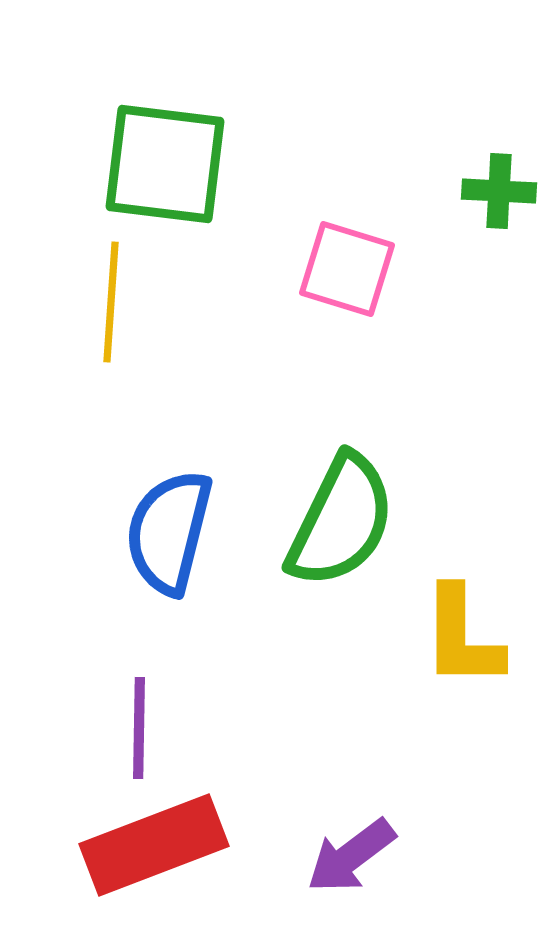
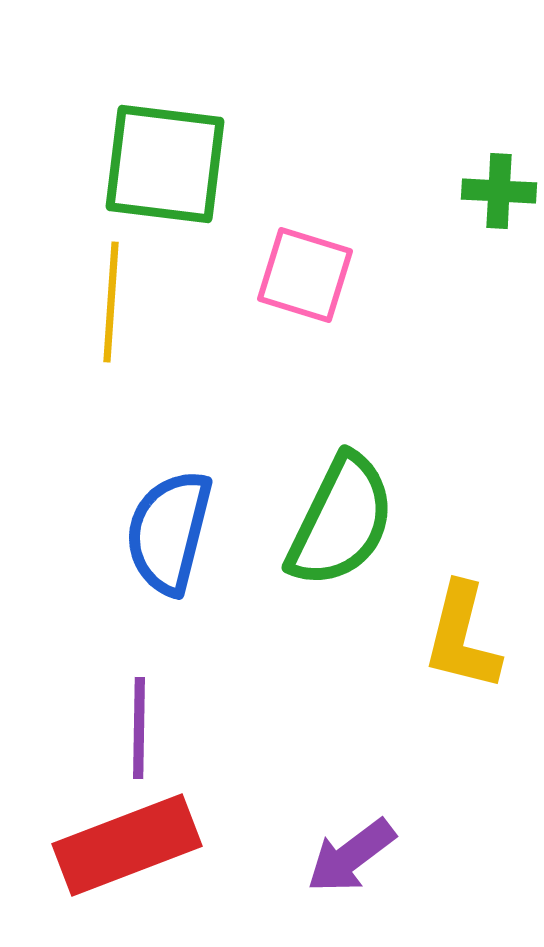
pink square: moved 42 px left, 6 px down
yellow L-shape: rotated 14 degrees clockwise
red rectangle: moved 27 px left
